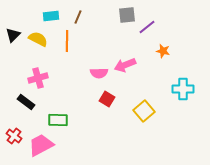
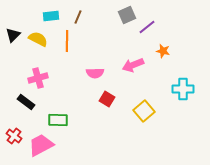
gray square: rotated 18 degrees counterclockwise
pink arrow: moved 8 px right
pink semicircle: moved 4 px left
